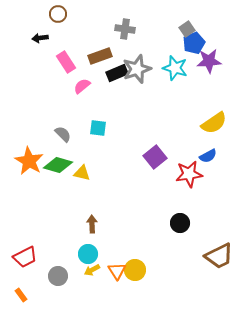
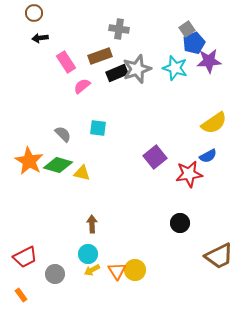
brown circle: moved 24 px left, 1 px up
gray cross: moved 6 px left
gray circle: moved 3 px left, 2 px up
